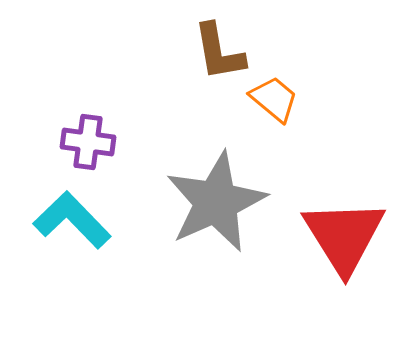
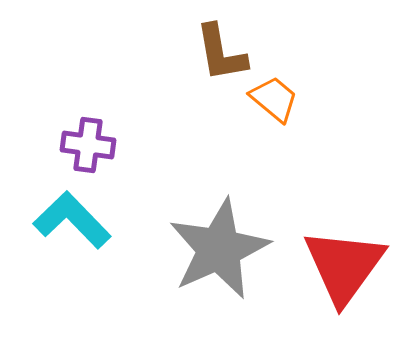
brown L-shape: moved 2 px right, 1 px down
purple cross: moved 3 px down
gray star: moved 3 px right, 47 px down
red triangle: moved 30 px down; rotated 8 degrees clockwise
